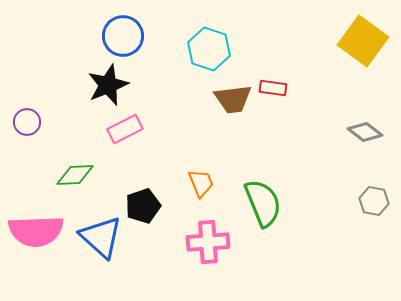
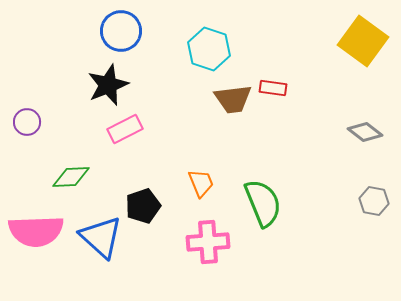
blue circle: moved 2 px left, 5 px up
green diamond: moved 4 px left, 2 px down
